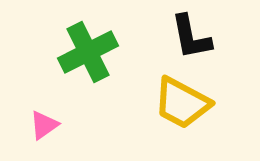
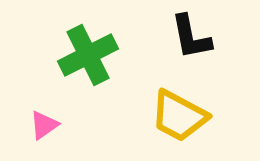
green cross: moved 3 px down
yellow trapezoid: moved 3 px left, 13 px down
